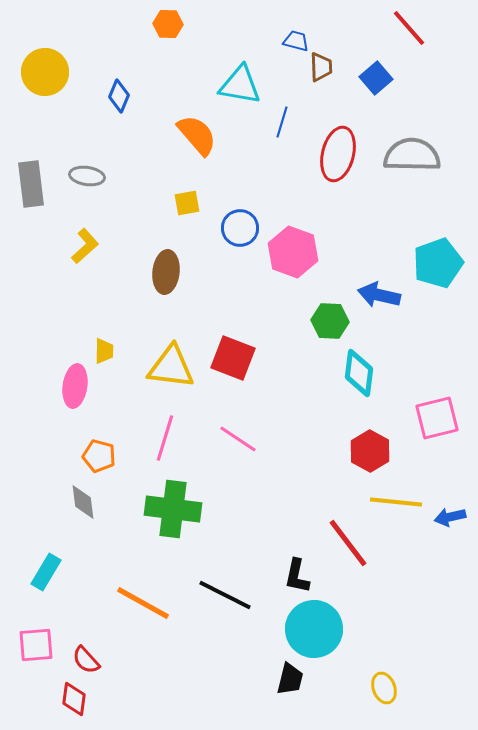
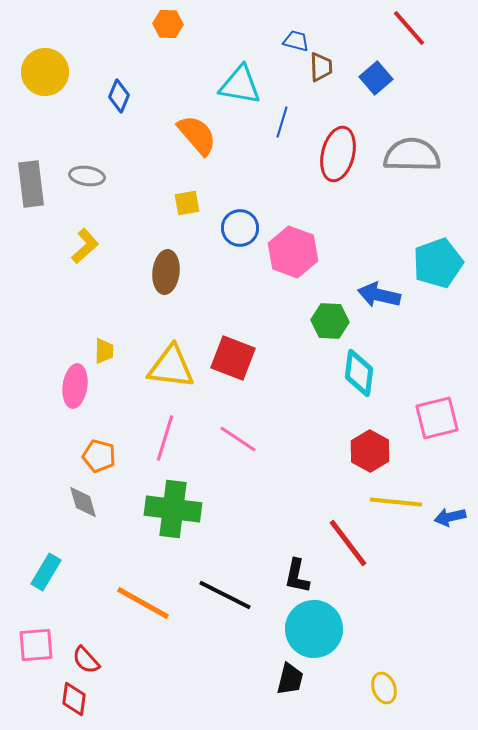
gray diamond at (83, 502): rotated 9 degrees counterclockwise
